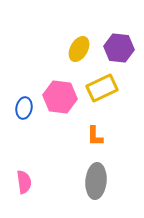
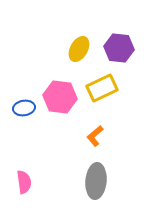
blue ellipse: rotated 70 degrees clockwise
orange L-shape: rotated 50 degrees clockwise
